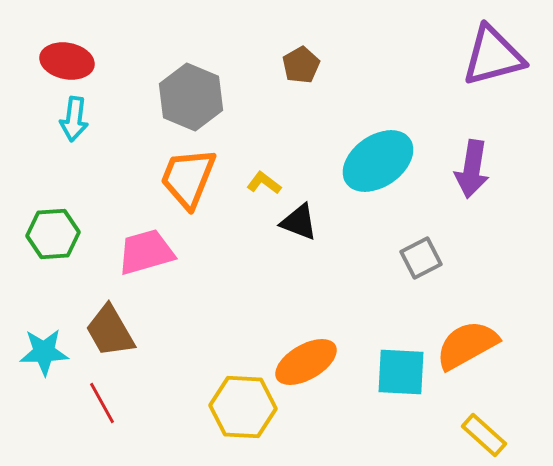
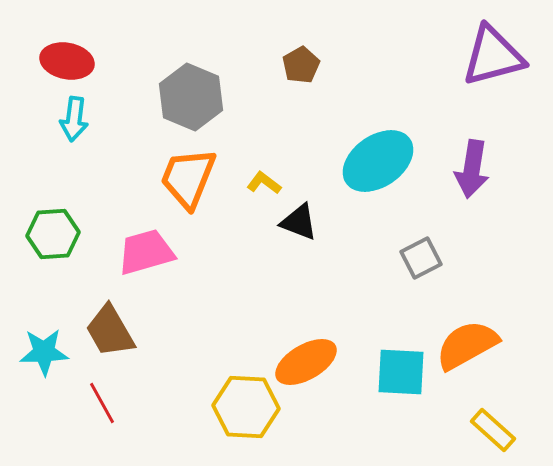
yellow hexagon: moved 3 px right
yellow rectangle: moved 9 px right, 5 px up
